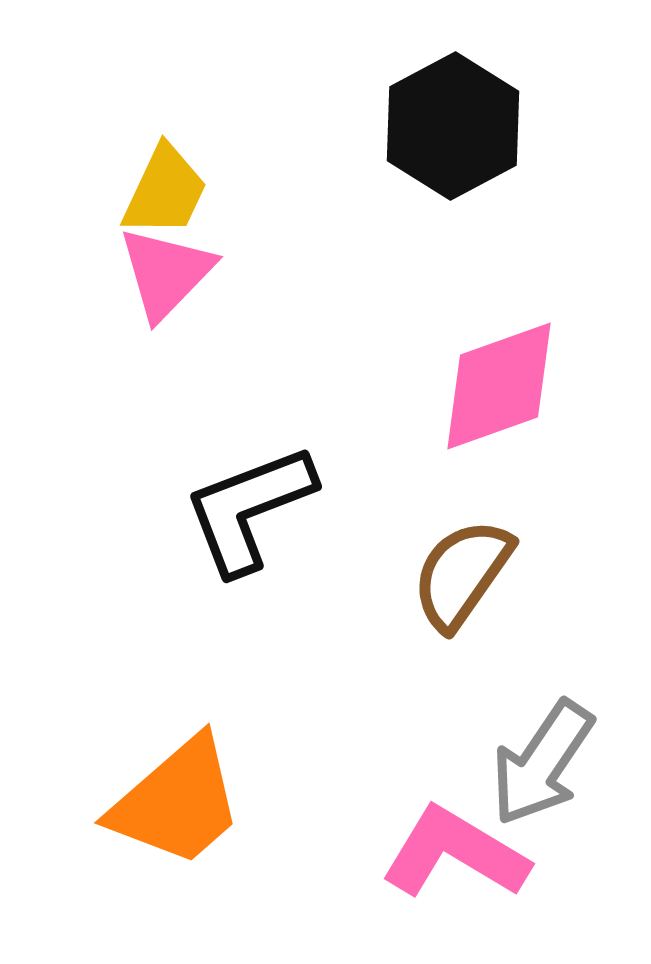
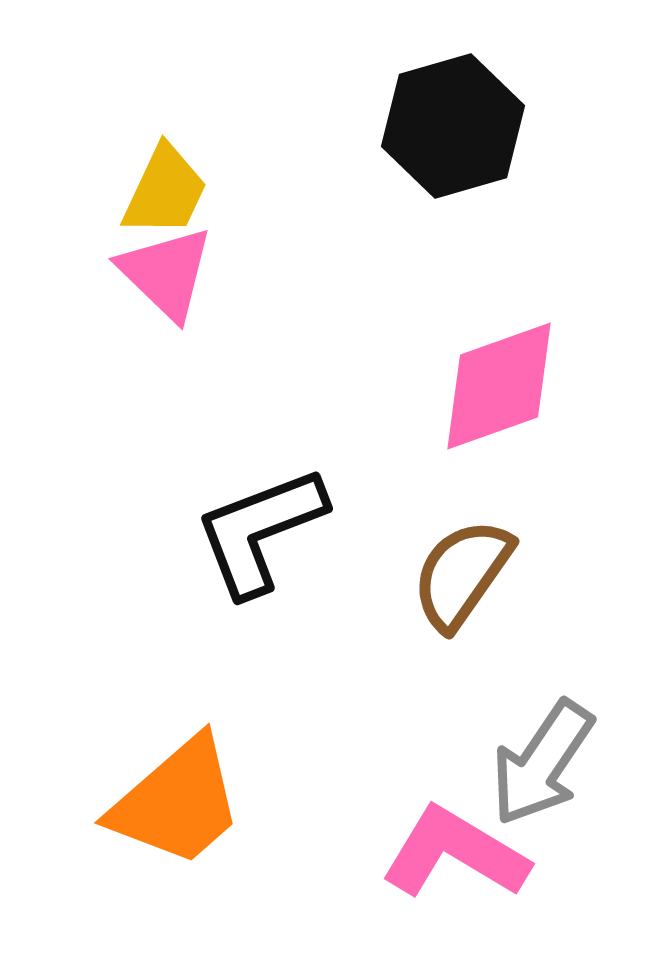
black hexagon: rotated 12 degrees clockwise
pink triangle: rotated 30 degrees counterclockwise
black L-shape: moved 11 px right, 22 px down
